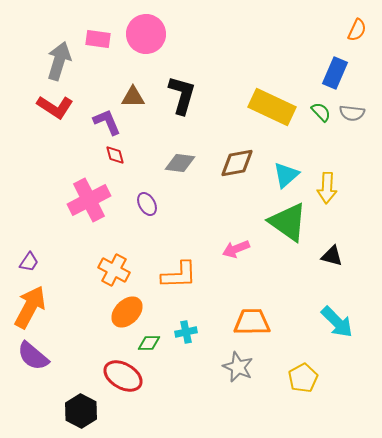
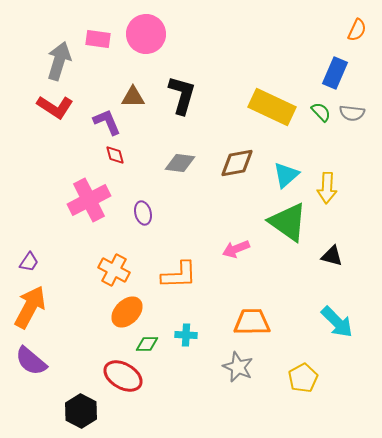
purple ellipse: moved 4 px left, 9 px down; rotated 15 degrees clockwise
cyan cross: moved 3 px down; rotated 15 degrees clockwise
green diamond: moved 2 px left, 1 px down
purple semicircle: moved 2 px left, 5 px down
